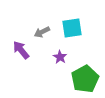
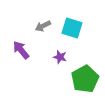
cyan square: rotated 25 degrees clockwise
gray arrow: moved 1 px right, 6 px up
purple star: rotated 16 degrees counterclockwise
